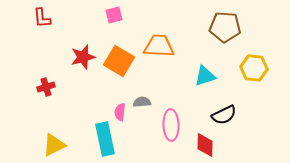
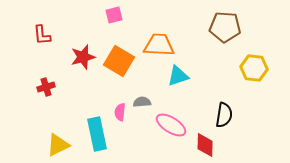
red L-shape: moved 17 px down
orange trapezoid: moved 1 px up
cyan triangle: moved 27 px left
black semicircle: rotated 55 degrees counterclockwise
pink ellipse: rotated 56 degrees counterclockwise
cyan rectangle: moved 8 px left, 5 px up
yellow triangle: moved 4 px right
